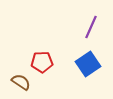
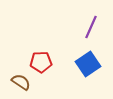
red pentagon: moved 1 px left
